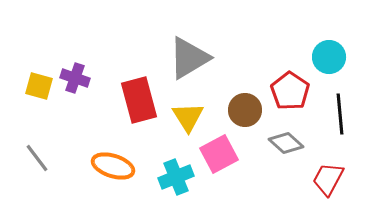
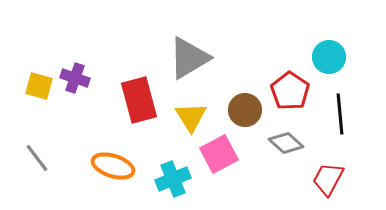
yellow triangle: moved 3 px right
cyan cross: moved 3 px left, 2 px down
